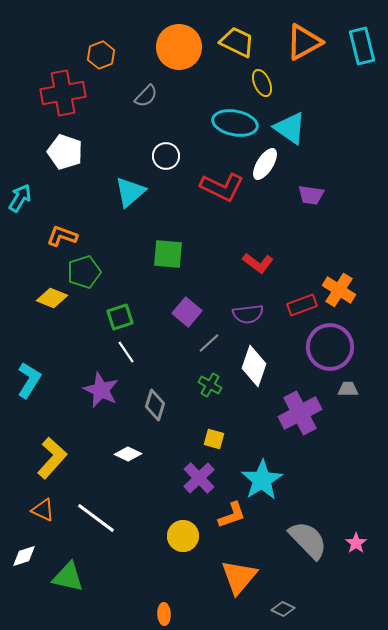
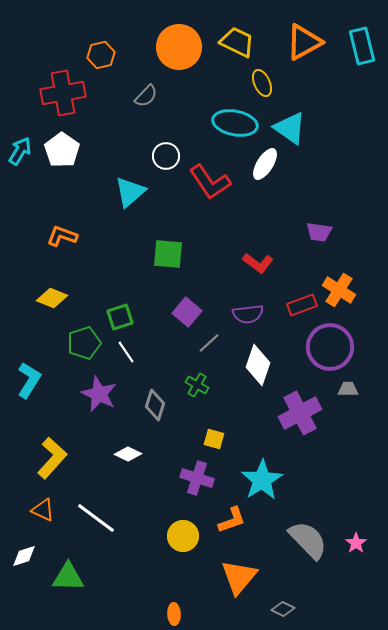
orange hexagon at (101, 55): rotated 8 degrees clockwise
white pentagon at (65, 152): moved 3 px left, 2 px up; rotated 16 degrees clockwise
red L-shape at (222, 187): moved 12 px left, 5 px up; rotated 30 degrees clockwise
purple trapezoid at (311, 195): moved 8 px right, 37 px down
cyan arrow at (20, 198): moved 47 px up
green pentagon at (84, 272): moved 71 px down
white diamond at (254, 366): moved 4 px right, 1 px up
green cross at (210, 385): moved 13 px left
purple star at (101, 390): moved 2 px left, 4 px down
purple cross at (199, 478): moved 2 px left; rotated 28 degrees counterclockwise
orange L-shape at (232, 515): moved 5 px down
green triangle at (68, 577): rotated 12 degrees counterclockwise
orange ellipse at (164, 614): moved 10 px right
